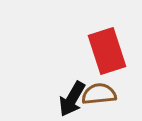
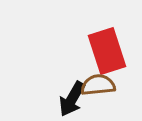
brown semicircle: moved 1 px left, 9 px up
